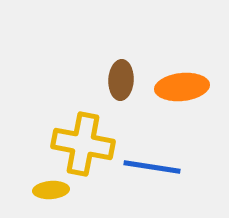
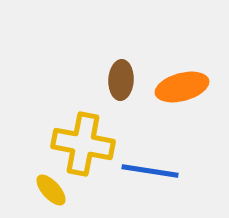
orange ellipse: rotated 9 degrees counterclockwise
blue line: moved 2 px left, 4 px down
yellow ellipse: rotated 52 degrees clockwise
